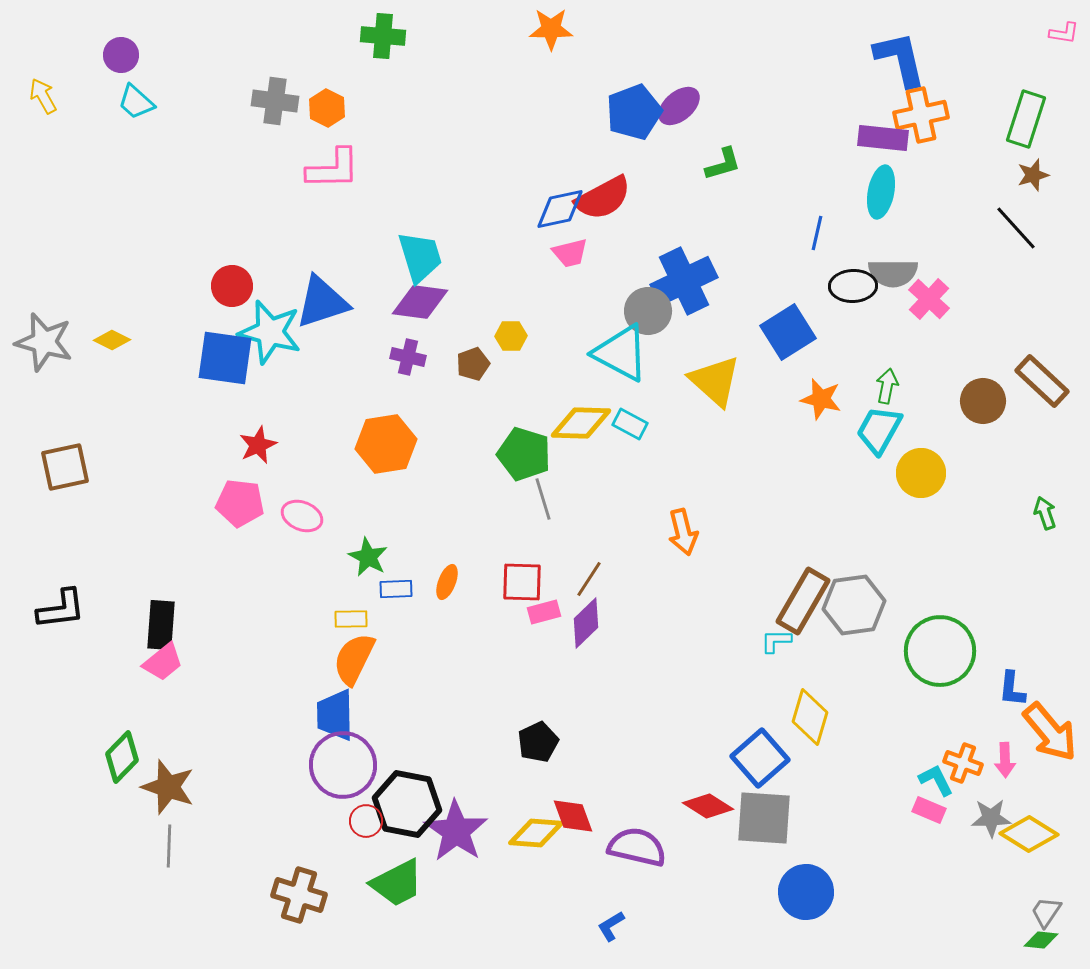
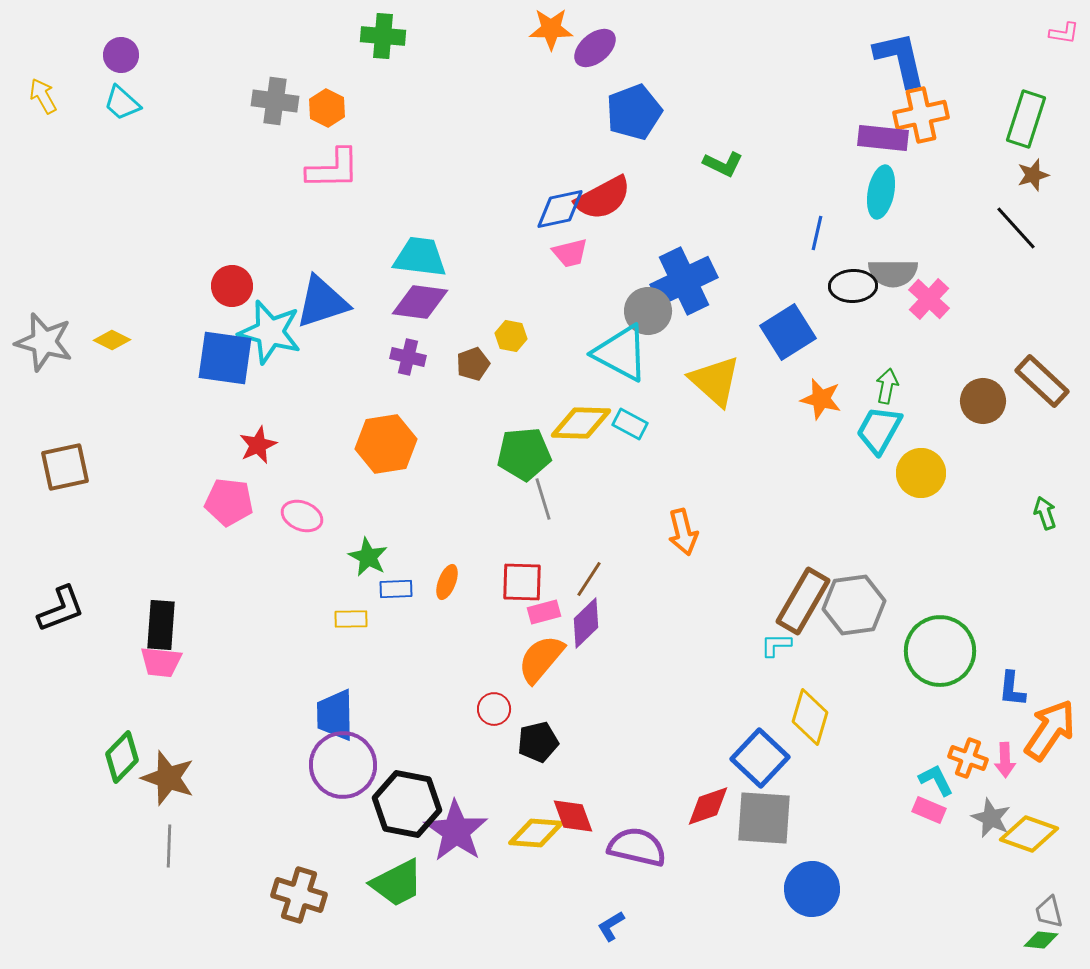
cyan trapezoid at (136, 102): moved 14 px left, 1 px down
purple ellipse at (679, 106): moved 84 px left, 58 px up
green L-shape at (723, 164): rotated 42 degrees clockwise
cyan trapezoid at (420, 257): rotated 66 degrees counterclockwise
yellow hexagon at (511, 336): rotated 12 degrees clockwise
green pentagon at (524, 454): rotated 22 degrees counterclockwise
pink pentagon at (240, 503): moved 11 px left, 1 px up
black L-shape at (61, 609): rotated 14 degrees counterclockwise
cyan L-shape at (776, 641): moved 4 px down
orange semicircle at (354, 659): moved 187 px right; rotated 14 degrees clockwise
pink trapezoid at (163, 662): moved 2 px left; rotated 45 degrees clockwise
orange arrow at (1050, 732): moved 2 px up; rotated 106 degrees counterclockwise
black pentagon at (538, 742): rotated 12 degrees clockwise
blue square at (760, 758): rotated 6 degrees counterclockwise
orange cross at (963, 763): moved 5 px right, 5 px up
brown star at (168, 787): moved 9 px up
red diamond at (708, 806): rotated 51 degrees counterclockwise
gray star at (991, 818): rotated 27 degrees clockwise
red circle at (366, 821): moved 128 px right, 112 px up
yellow diamond at (1029, 834): rotated 12 degrees counterclockwise
blue circle at (806, 892): moved 6 px right, 3 px up
gray trapezoid at (1046, 912): moved 3 px right; rotated 48 degrees counterclockwise
